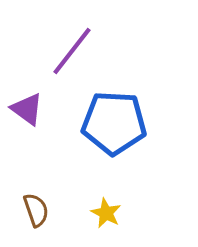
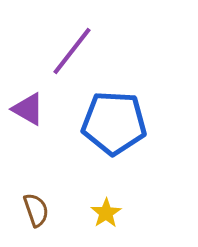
purple triangle: moved 1 px right; rotated 6 degrees counterclockwise
yellow star: rotated 12 degrees clockwise
